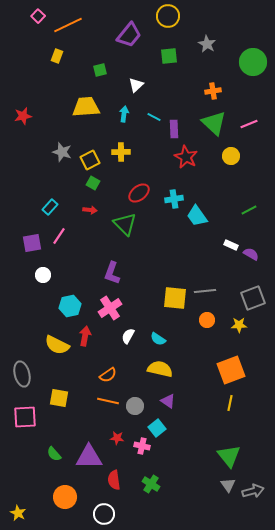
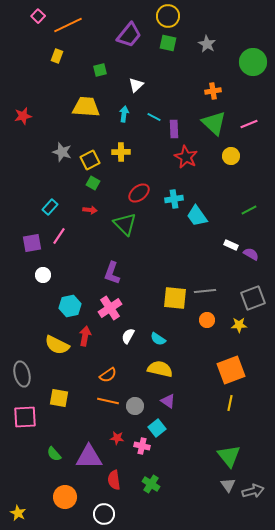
green square at (169, 56): moved 1 px left, 13 px up; rotated 18 degrees clockwise
yellow trapezoid at (86, 107): rotated 8 degrees clockwise
